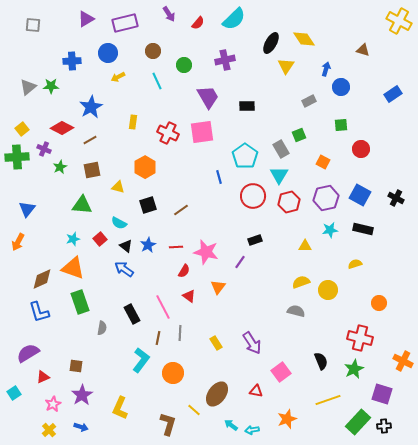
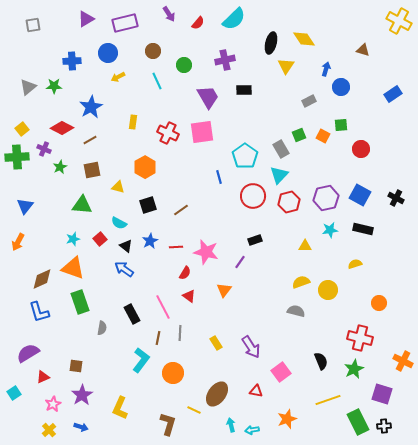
gray square at (33, 25): rotated 14 degrees counterclockwise
black ellipse at (271, 43): rotated 15 degrees counterclockwise
green star at (51, 86): moved 3 px right
black rectangle at (247, 106): moved 3 px left, 16 px up
orange square at (323, 162): moved 26 px up
cyan triangle at (279, 175): rotated 12 degrees clockwise
blue triangle at (27, 209): moved 2 px left, 3 px up
blue star at (148, 245): moved 2 px right, 4 px up
red semicircle at (184, 271): moved 1 px right, 2 px down
orange triangle at (218, 287): moved 6 px right, 3 px down
purple arrow at (252, 343): moved 1 px left, 4 px down
yellow line at (194, 410): rotated 16 degrees counterclockwise
green rectangle at (358, 422): rotated 70 degrees counterclockwise
cyan arrow at (231, 425): rotated 40 degrees clockwise
